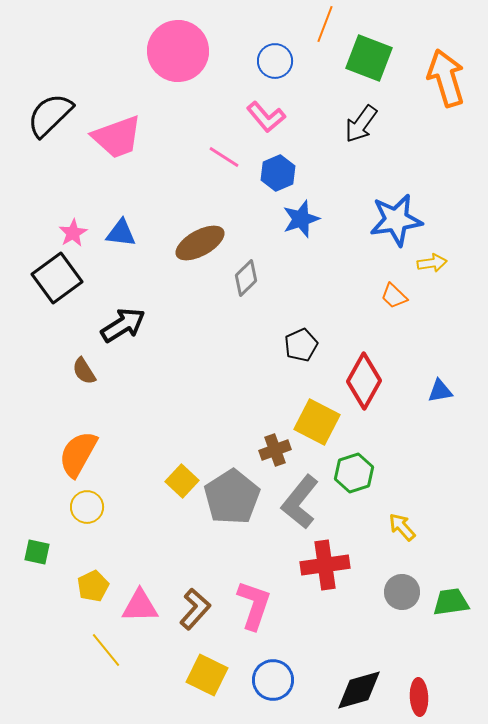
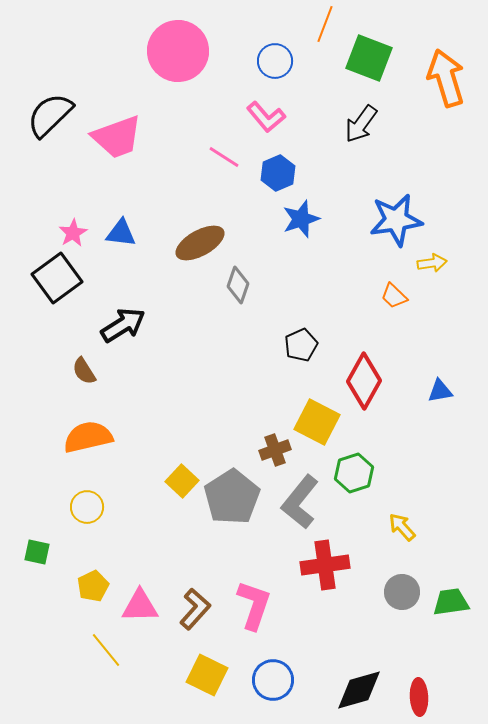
gray diamond at (246, 278): moved 8 px left, 7 px down; rotated 27 degrees counterclockwise
orange semicircle at (78, 454): moved 10 px right, 17 px up; rotated 48 degrees clockwise
